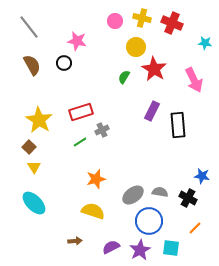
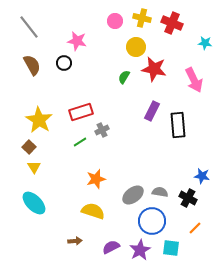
red star: rotated 20 degrees counterclockwise
blue circle: moved 3 px right
